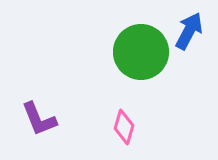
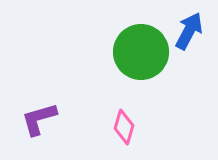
purple L-shape: rotated 96 degrees clockwise
